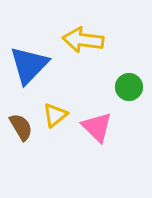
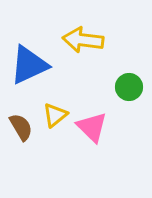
blue triangle: rotated 21 degrees clockwise
pink triangle: moved 5 px left
